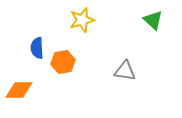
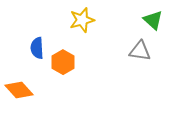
orange hexagon: rotated 20 degrees counterclockwise
gray triangle: moved 15 px right, 20 px up
orange diamond: rotated 48 degrees clockwise
